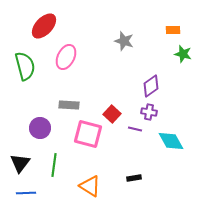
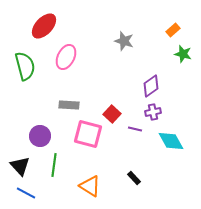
orange rectangle: rotated 40 degrees counterclockwise
purple cross: moved 4 px right; rotated 21 degrees counterclockwise
purple circle: moved 8 px down
black triangle: moved 3 px down; rotated 20 degrees counterclockwise
black rectangle: rotated 56 degrees clockwise
blue line: rotated 30 degrees clockwise
